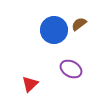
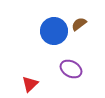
blue circle: moved 1 px down
